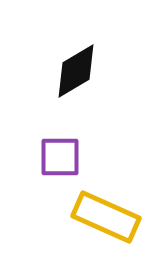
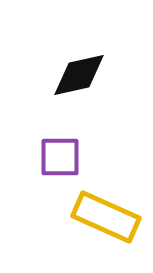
black diamond: moved 3 px right, 4 px down; rotated 18 degrees clockwise
